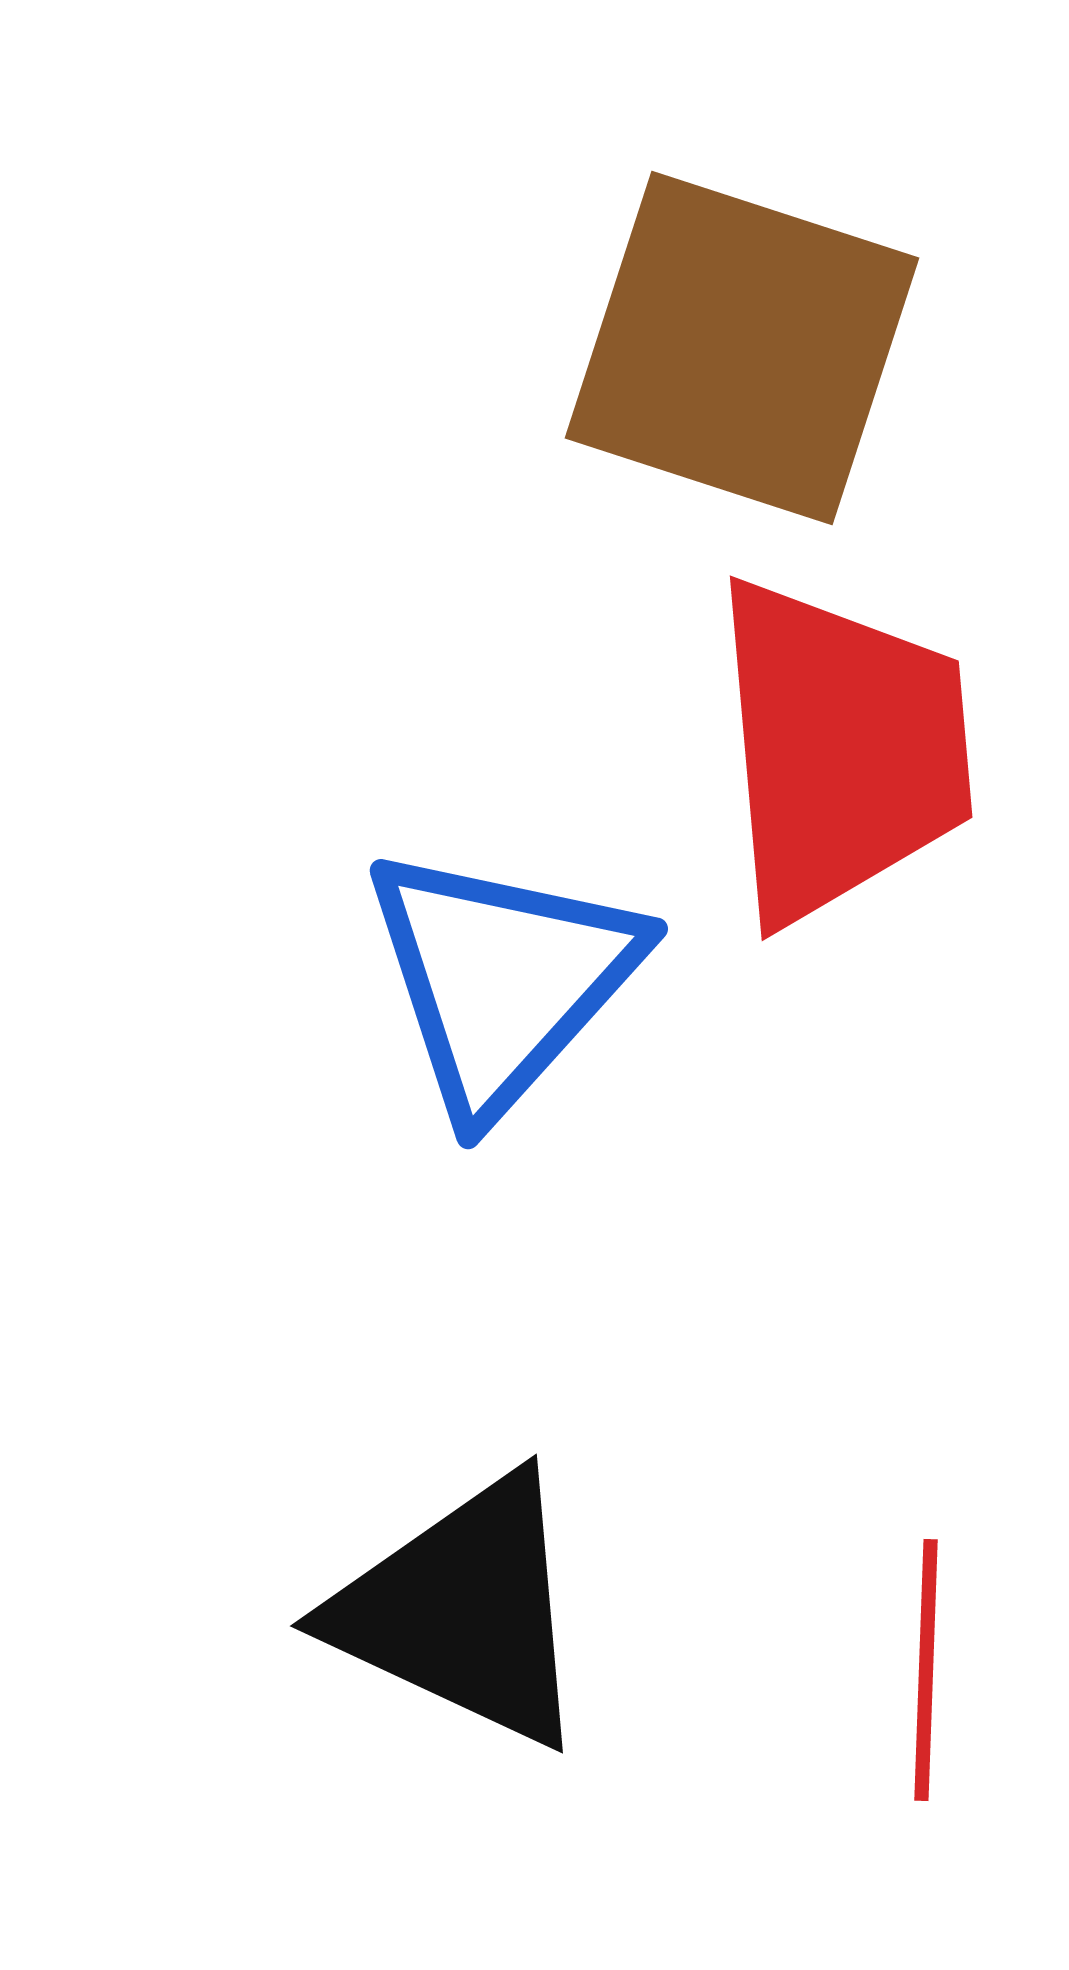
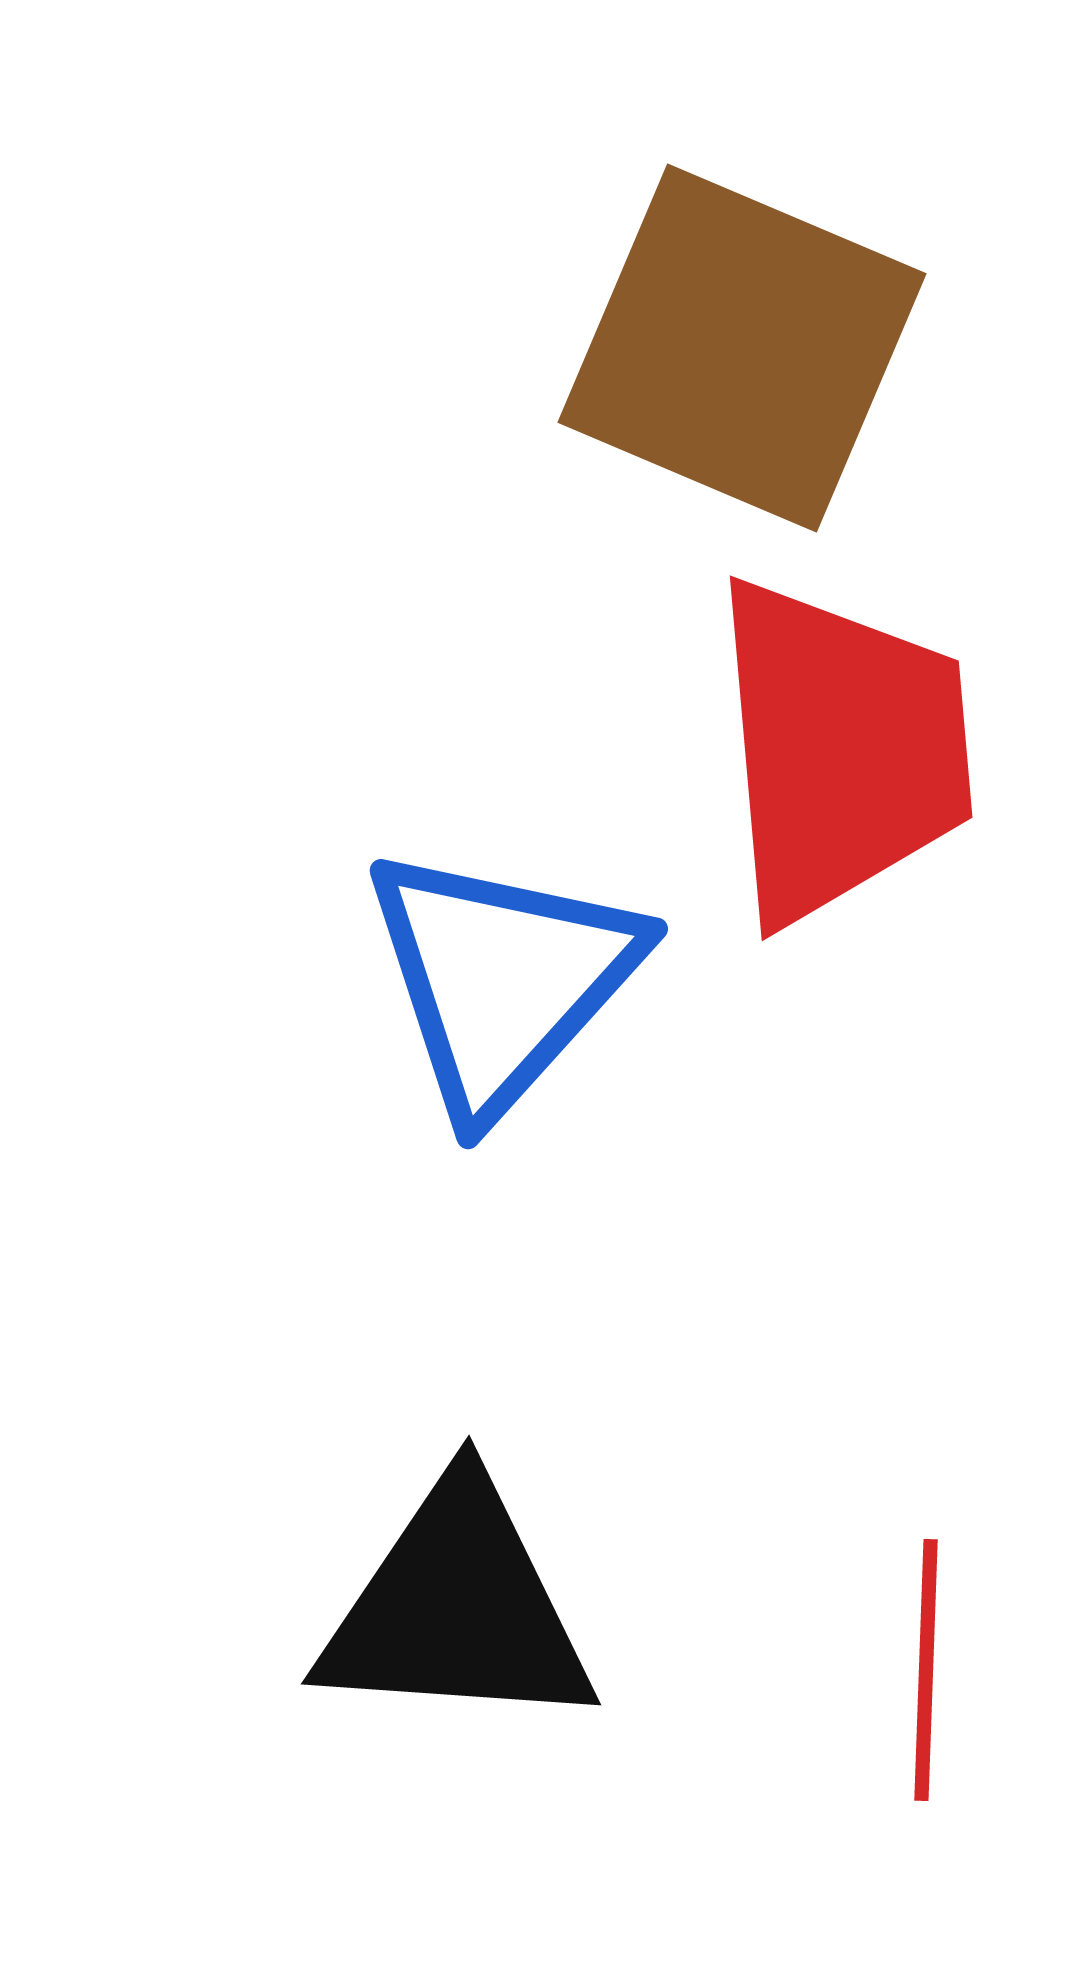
brown square: rotated 5 degrees clockwise
black triangle: moved 6 px left, 3 px up; rotated 21 degrees counterclockwise
